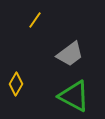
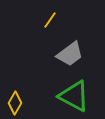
yellow line: moved 15 px right
yellow diamond: moved 1 px left, 19 px down
